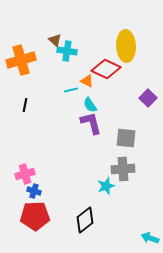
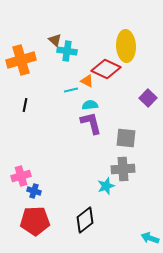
cyan semicircle: rotated 119 degrees clockwise
pink cross: moved 4 px left, 2 px down
red pentagon: moved 5 px down
